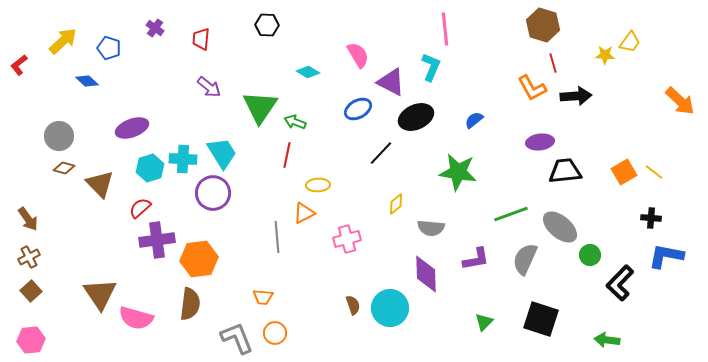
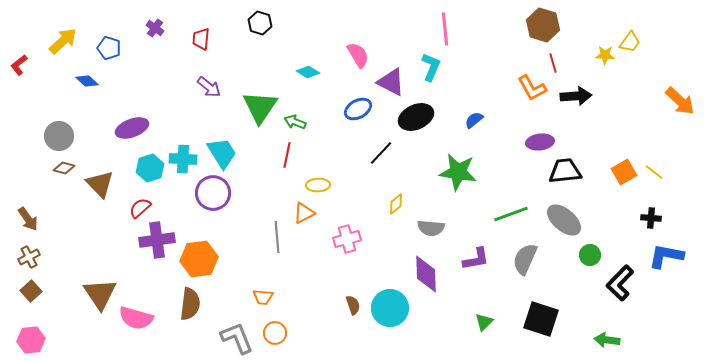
black hexagon at (267, 25): moved 7 px left, 2 px up; rotated 15 degrees clockwise
gray ellipse at (560, 227): moved 4 px right, 7 px up
